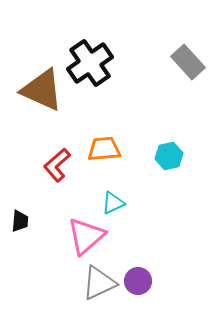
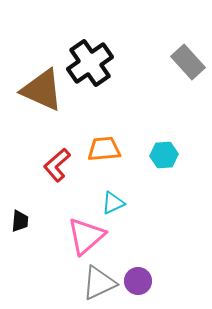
cyan hexagon: moved 5 px left, 1 px up; rotated 8 degrees clockwise
